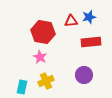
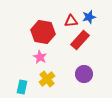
red rectangle: moved 11 px left, 2 px up; rotated 42 degrees counterclockwise
purple circle: moved 1 px up
yellow cross: moved 1 px right, 2 px up; rotated 14 degrees counterclockwise
